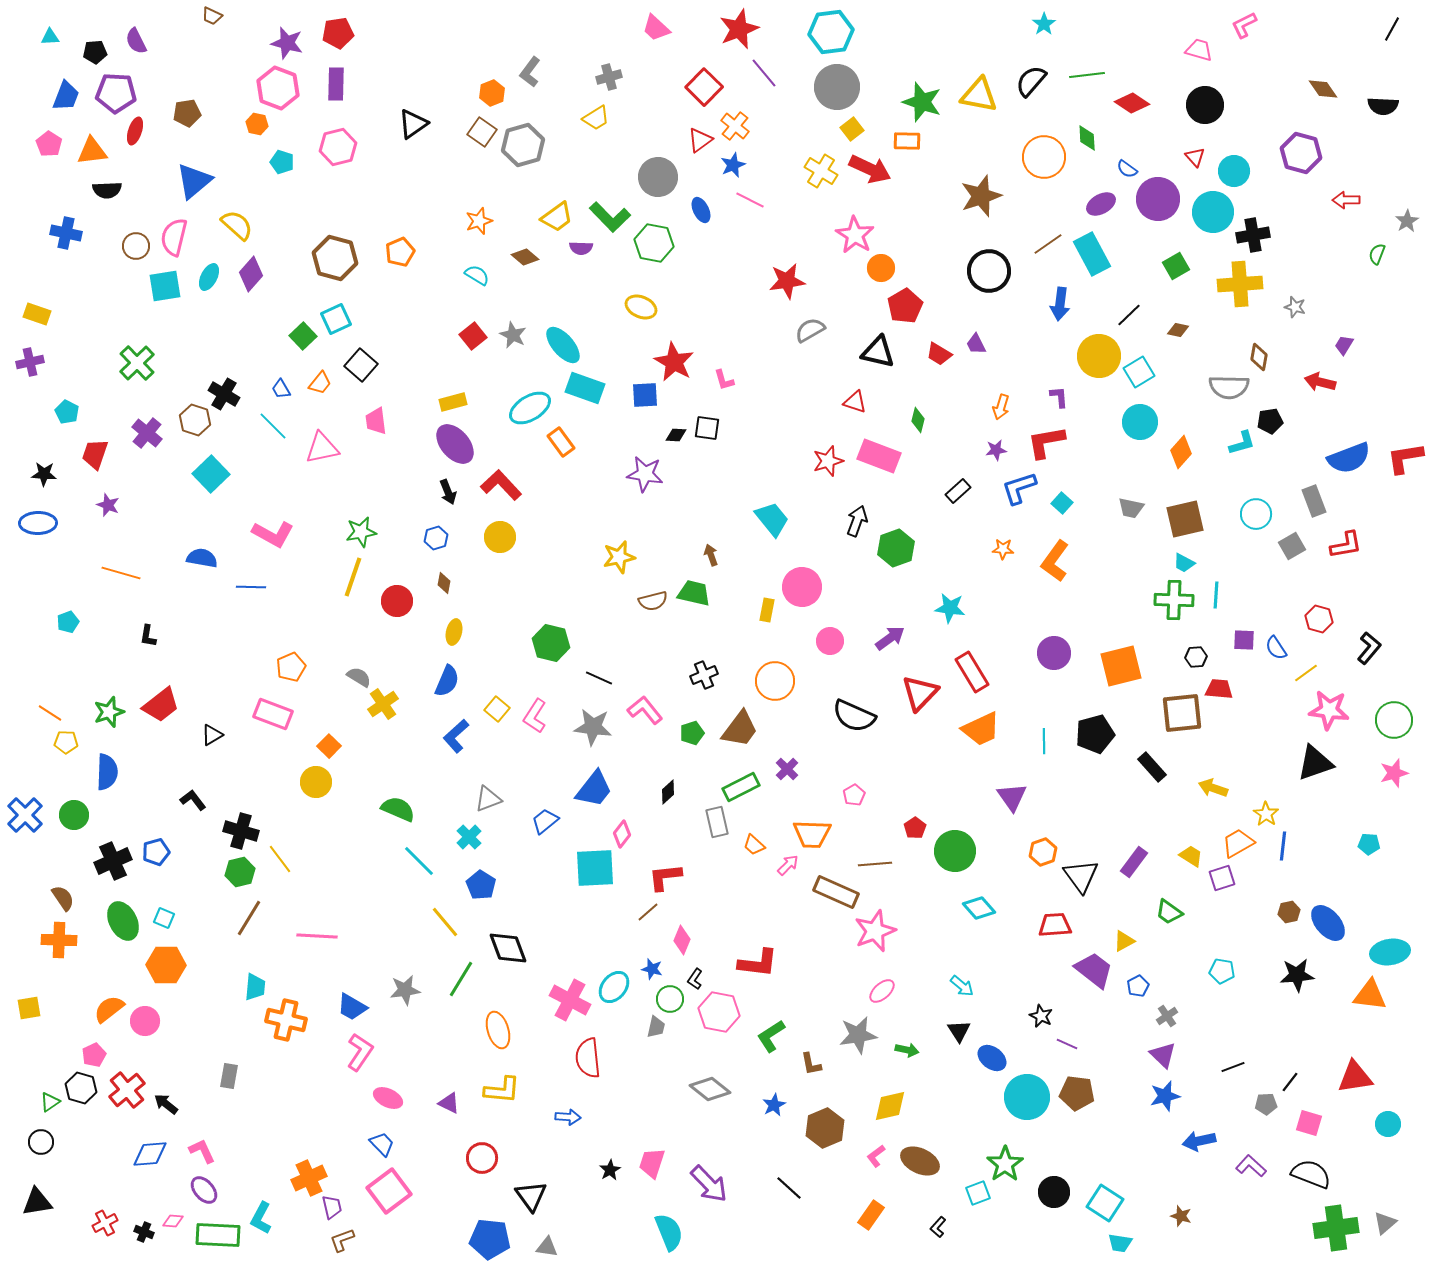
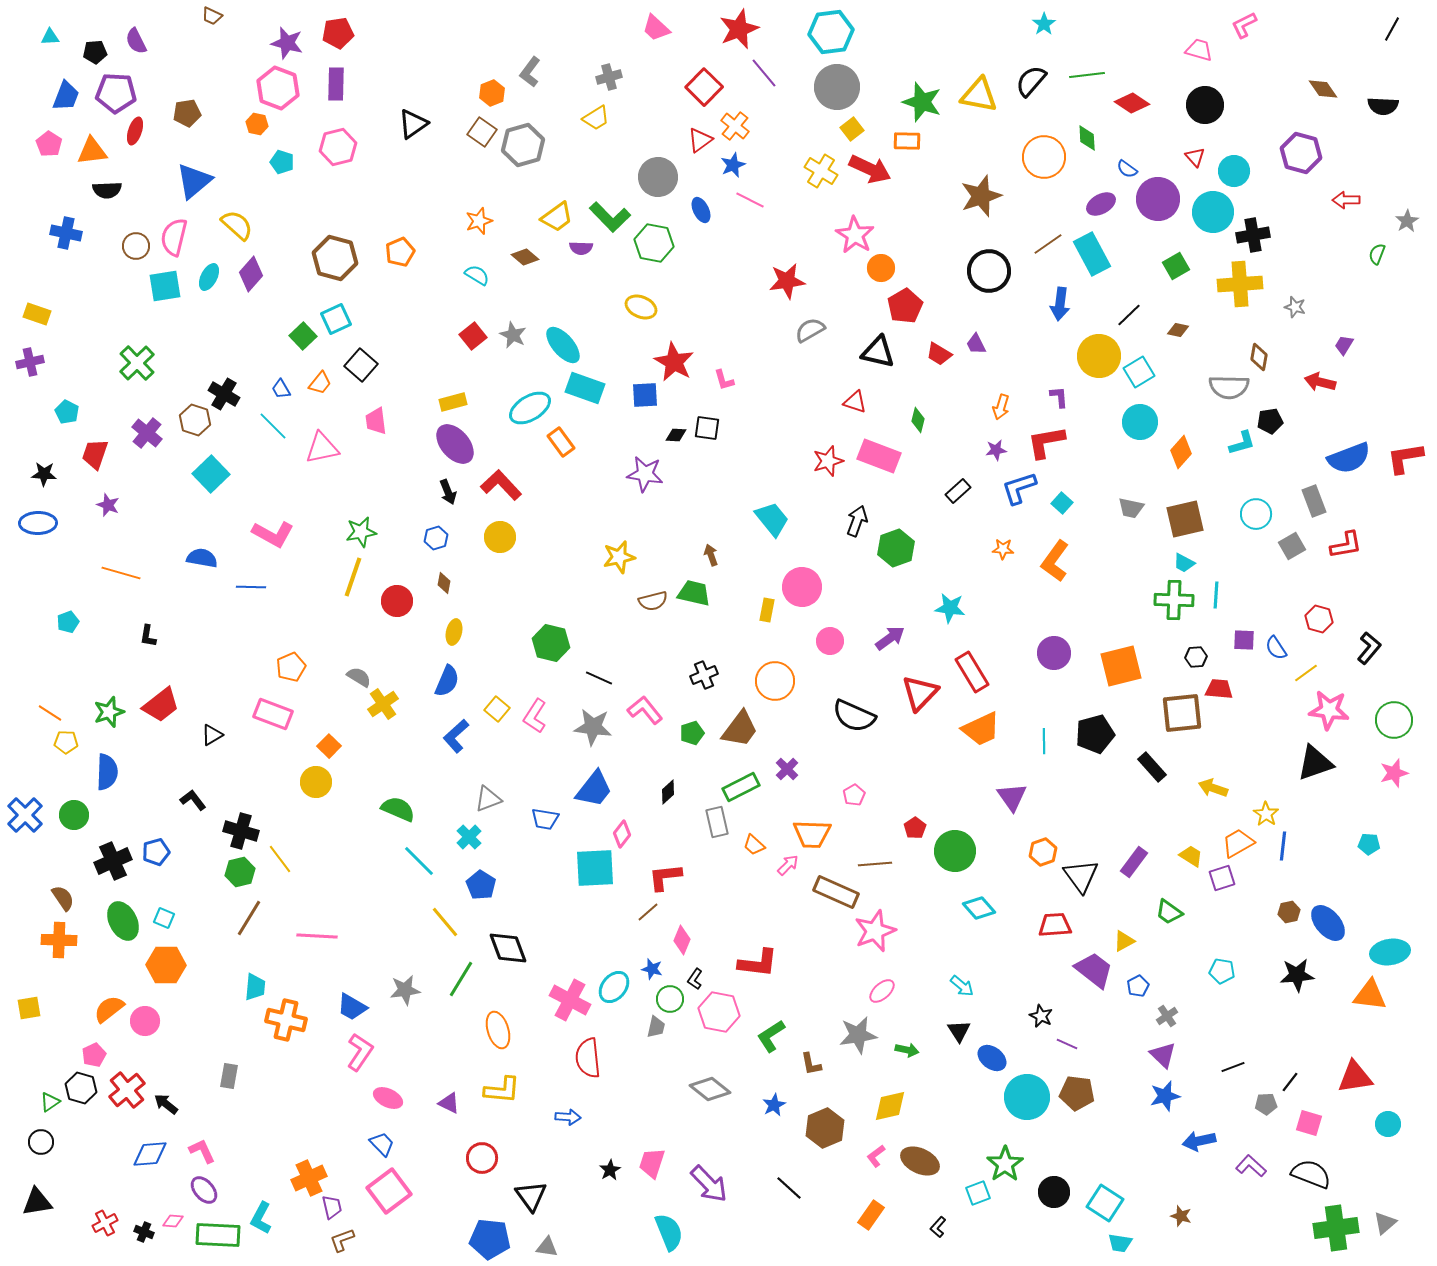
blue trapezoid at (545, 821): moved 2 px up; rotated 132 degrees counterclockwise
